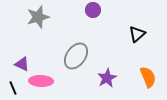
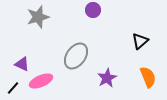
black triangle: moved 3 px right, 7 px down
pink ellipse: rotated 25 degrees counterclockwise
black line: rotated 64 degrees clockwise
